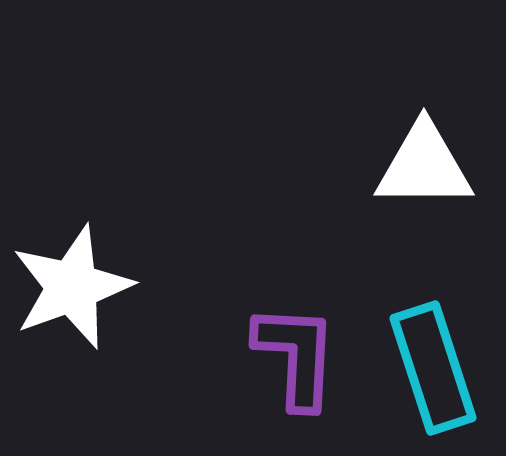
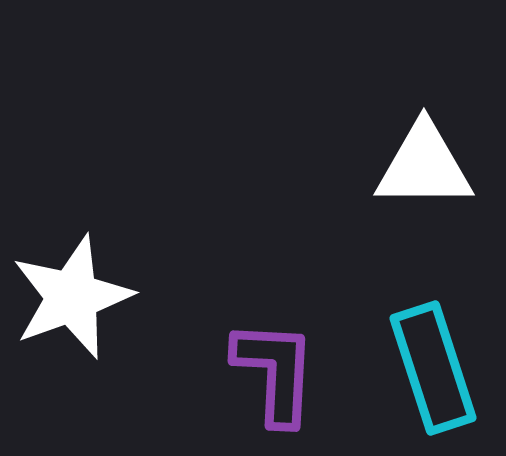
white star: moved 10 px down
purple L-shape: moved 21 px left, 16 px down
